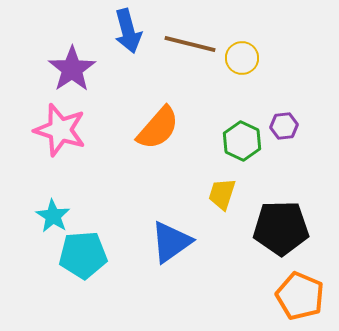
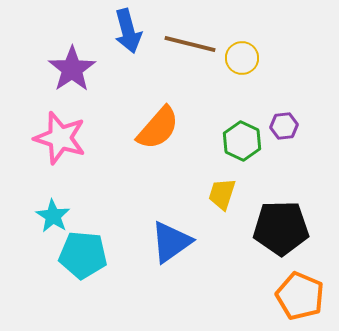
pink star: moved 8 px down
cyan pentagon: rotated 9 degrees clockwise
